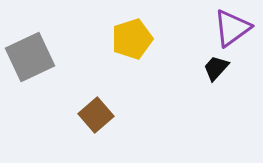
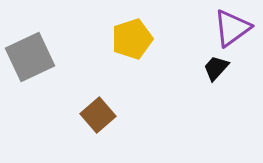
brown square: moved 2 px right
